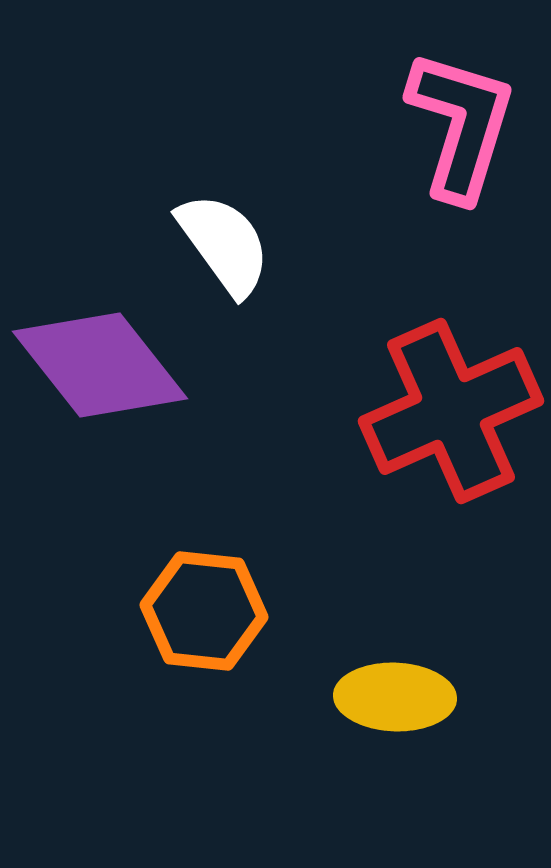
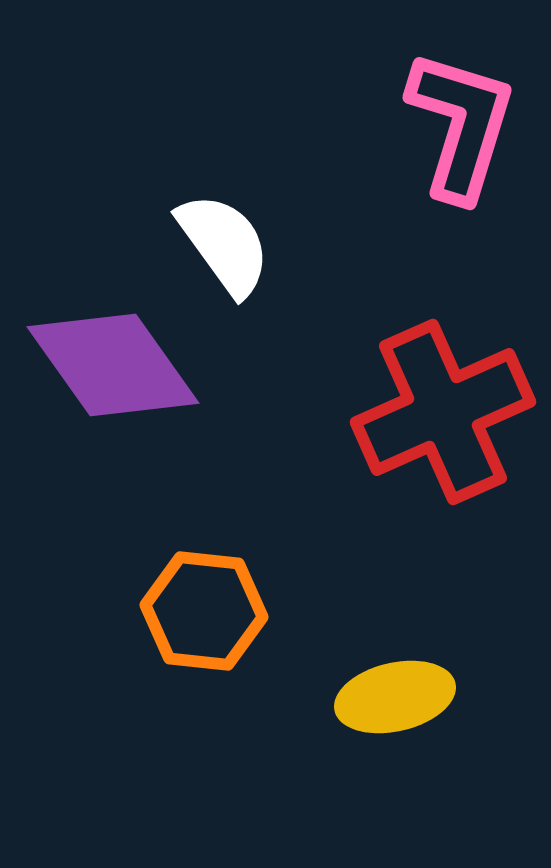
purple diamond: moved 13 px right; rotated 3 degrees clockwise
red cross: moved 8 px left, 1 px down
yellow ellipse: rotated 15 degrees counterclockwise
